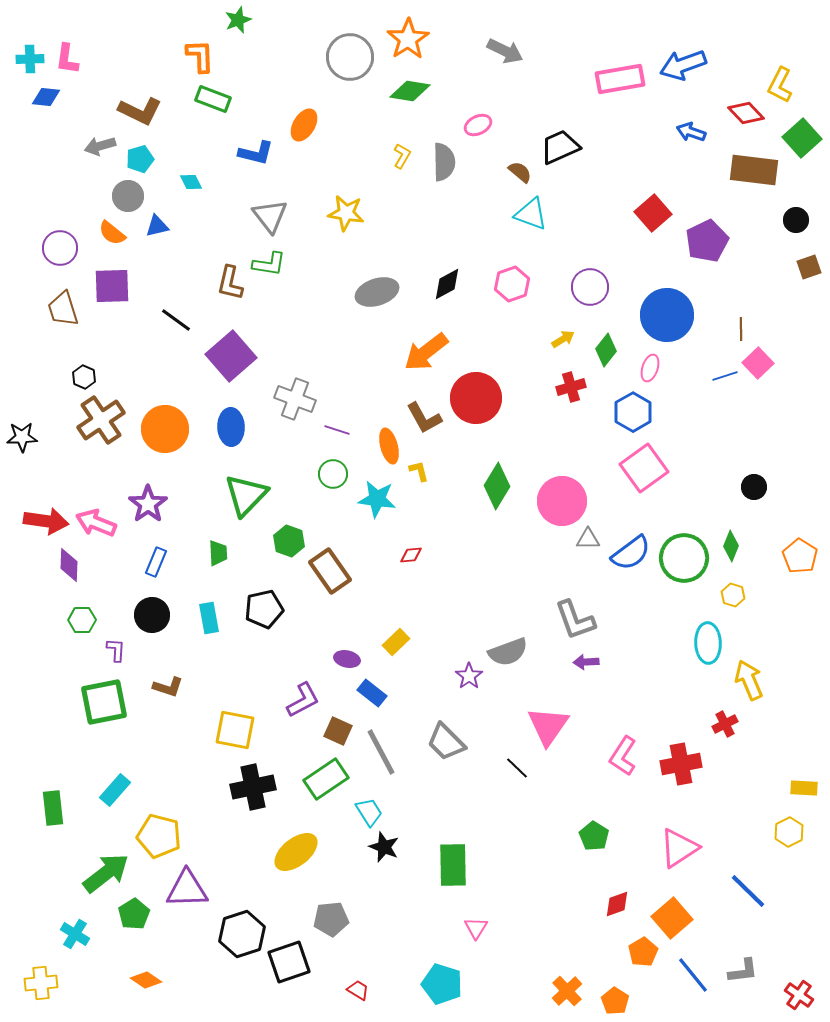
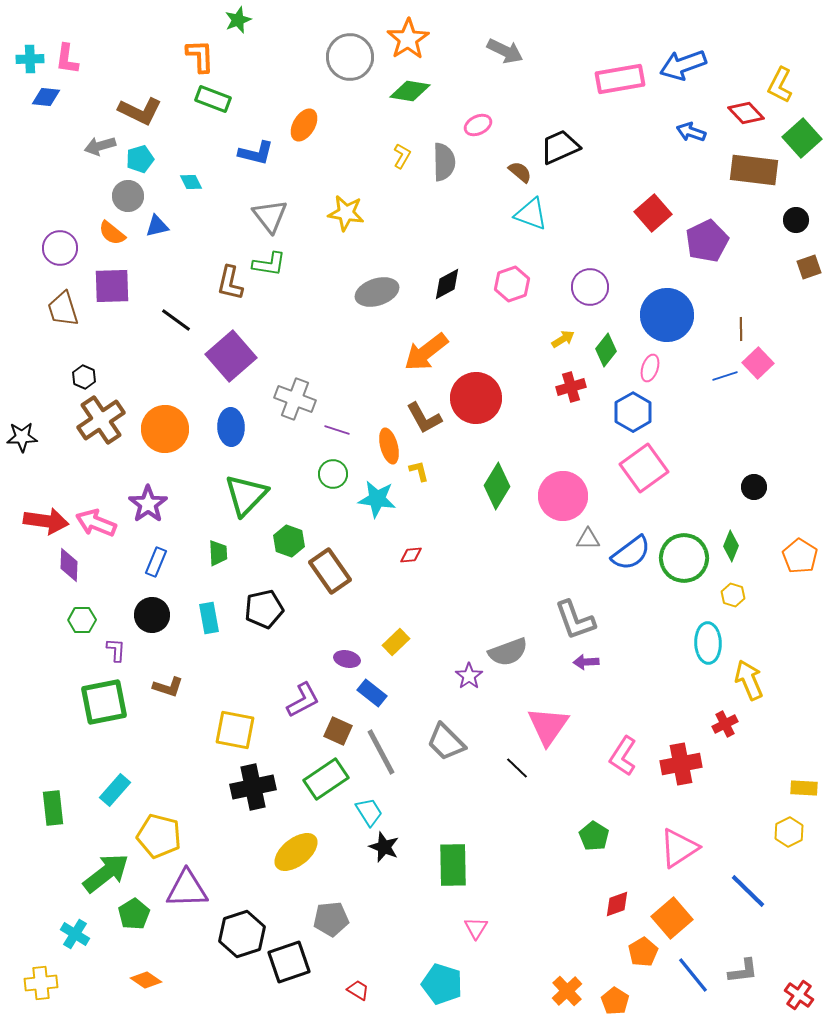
pink circle at (562, 501): moved 1 px right, 5 px up
